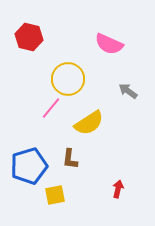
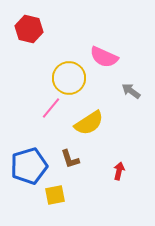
red hexagon: moved 8 px up
pink semicircle: moved 5 px left, 13 px down
yellow circle: moved 1 px right, 1 px up
gray arrow: moved 3 px right
brown L-shape: rotated 25 degrees counterclockwise
red arrow: moved 1 px right, 18 px up
